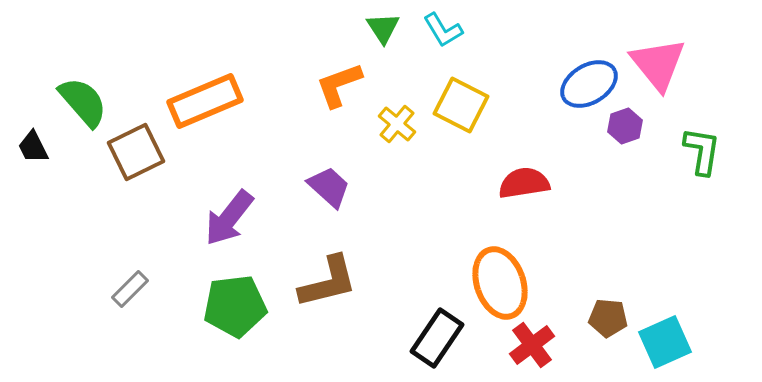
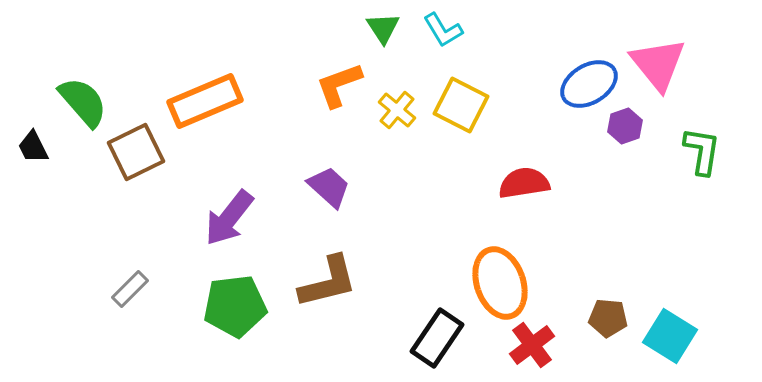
yellow cross: moved 14 px up
cyan square: moved 5 px right, 6 px up; rotated 34 degrees counterclockwise
